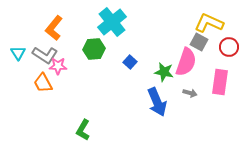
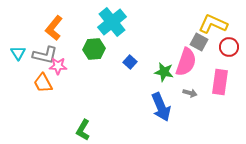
yellow L-shape: moved 4 px right, 1 px down
gray L-shape: rotated 20 degrees counterclockwise
blue arrow: moved 4 px right, 5 px down
